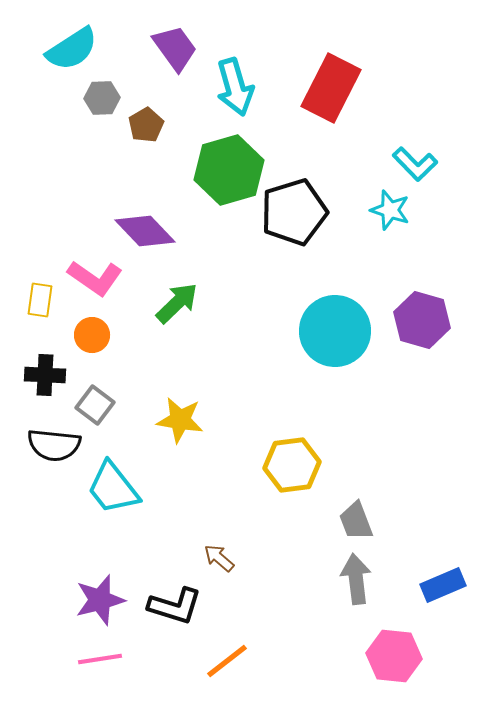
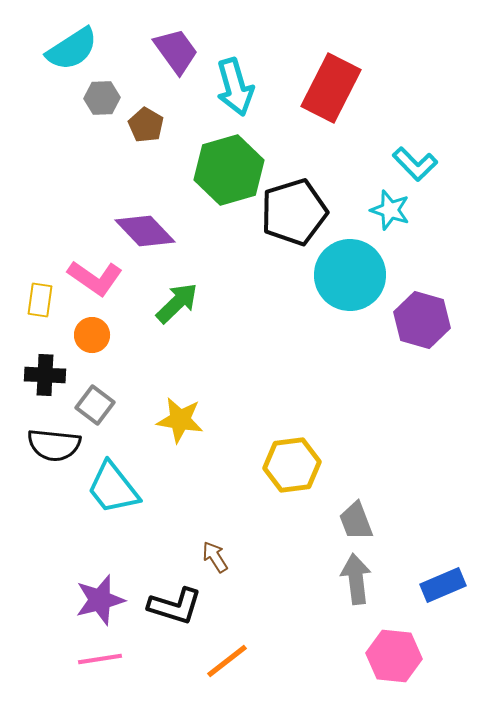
purple trapezoid: moved 1 px right, 3 px down
brown pentagon: rotated 12 degrees counterclockwise
cyan circle: moved 15 px right, 56 px up
brown arrow: moved 4 px left, 1 px up; rotated 16 degrees clockwise
